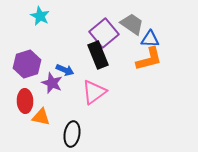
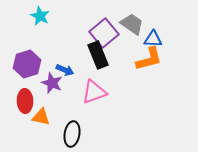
blue triangle: moved 3 px right
pink triangle: rotated 16 degrees clockwise
